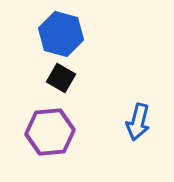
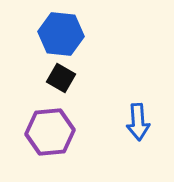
blue hexagon: rotated 9 degrees counterclockwise
blue arrow: rotated 18 degrees counterclockwise
